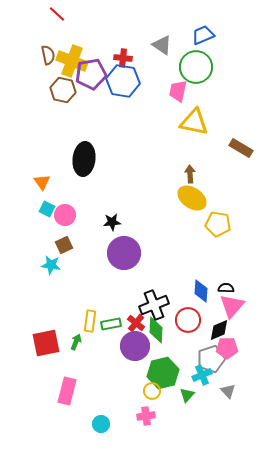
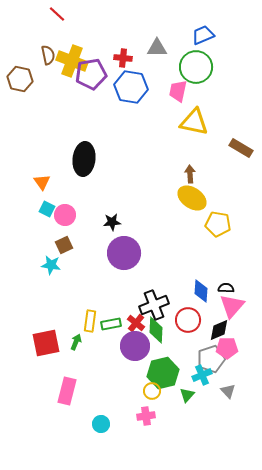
gray triangle at (162, 45): moved 5 px left, 3 px down; rotated 35 degrees counterclockwise
blue hexagon at (123, 81): moved 8 px right, 6 px down
brown hexagon at (63, 90): moved 43 px left, 11 px up
